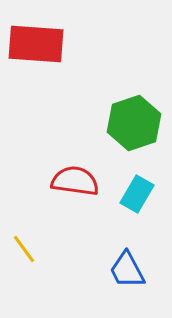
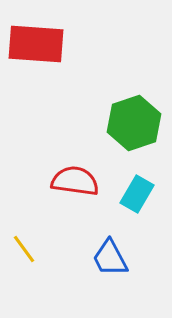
blue trapezoid: moved 17 px left, 12 px up
